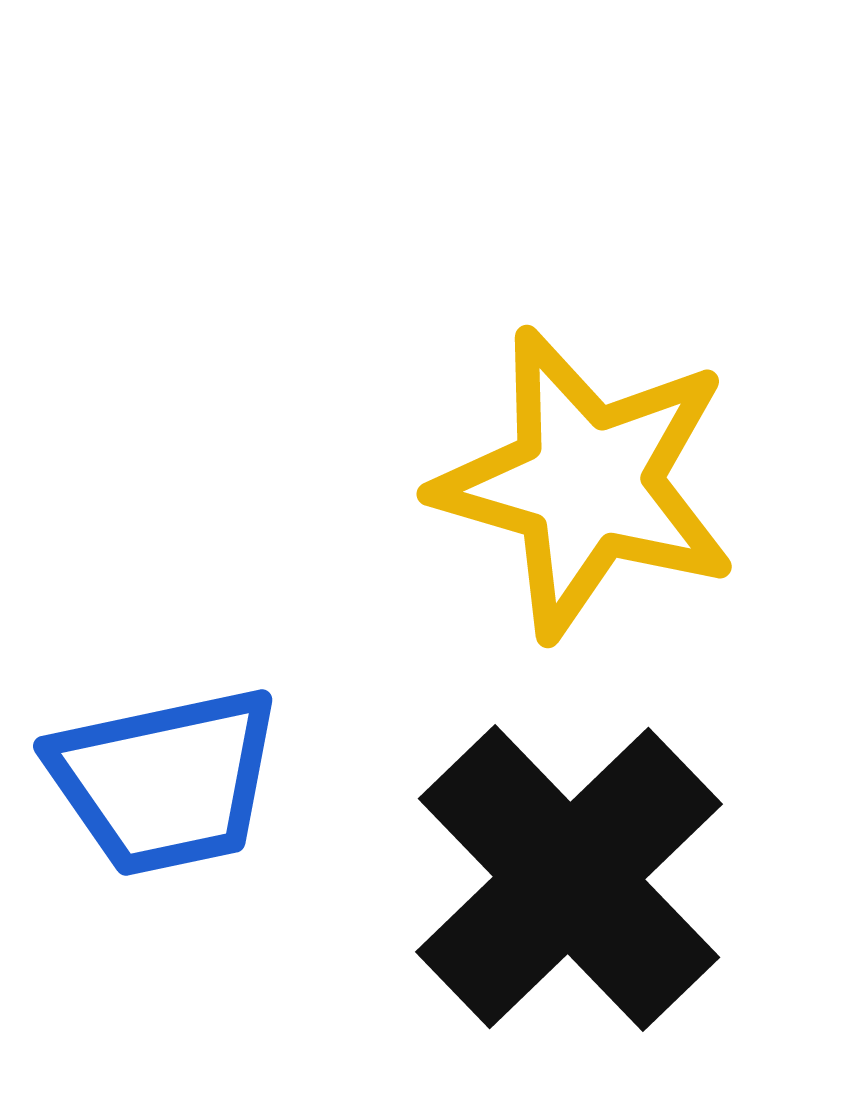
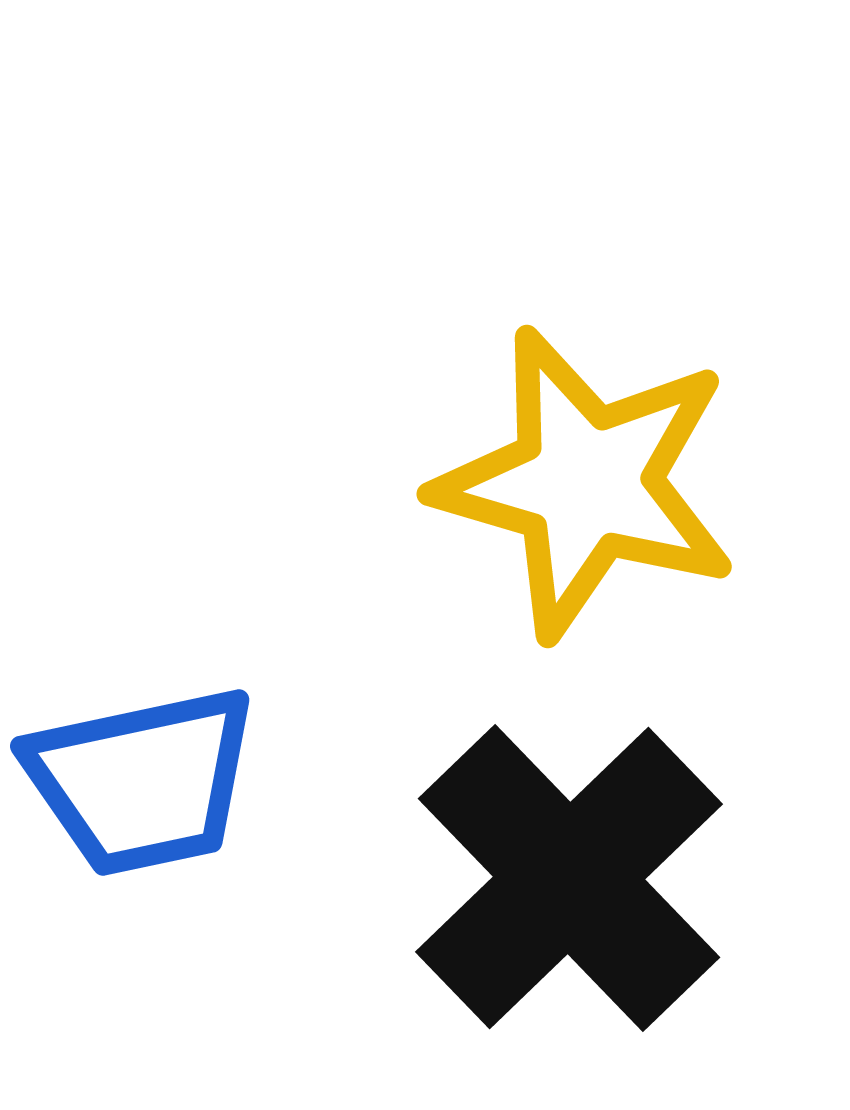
blue trapezoid: moved 23 px left
